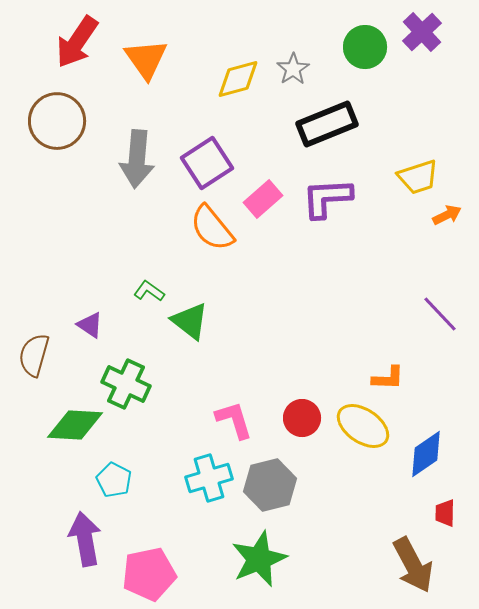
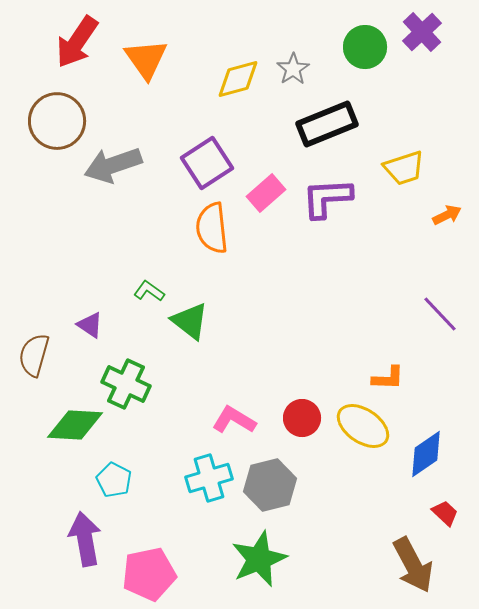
gray arrow: moved 24 px left, 6 px down; rotated 66 degrees clockwise
yellow trapezoid: moved 14 px left, 9 px up
pink rectangle: moved 3 px right, 6 px up
orange semicircle: rotated 33 degrees clockwise
pink L-shape: rotated 42 degrees counterclockwise
red trapezoid: rotated 132 degrees clockwise
